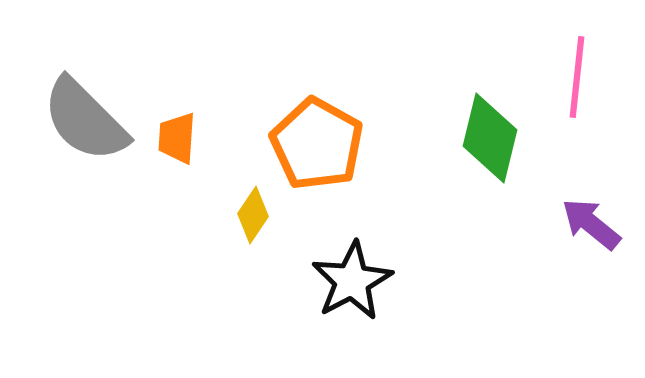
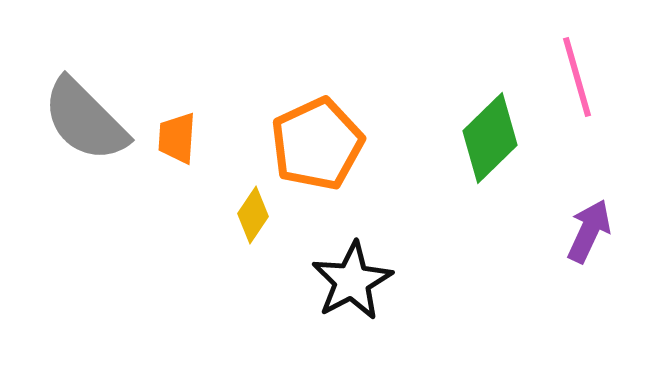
pink line: rotated 22 degrees counterclockwise
green diamond: rotated 32 degrees clockwise
orange pentagon: rotated 18 degrees clockwise
purple arrow: moved 2 px left, 7 px down; rotated 76 degrees clockwise
